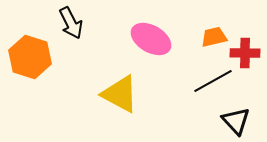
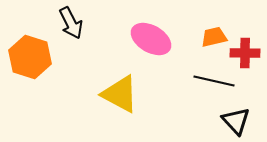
black line: moved 1 px right; rotated 42 degrees clockwise
